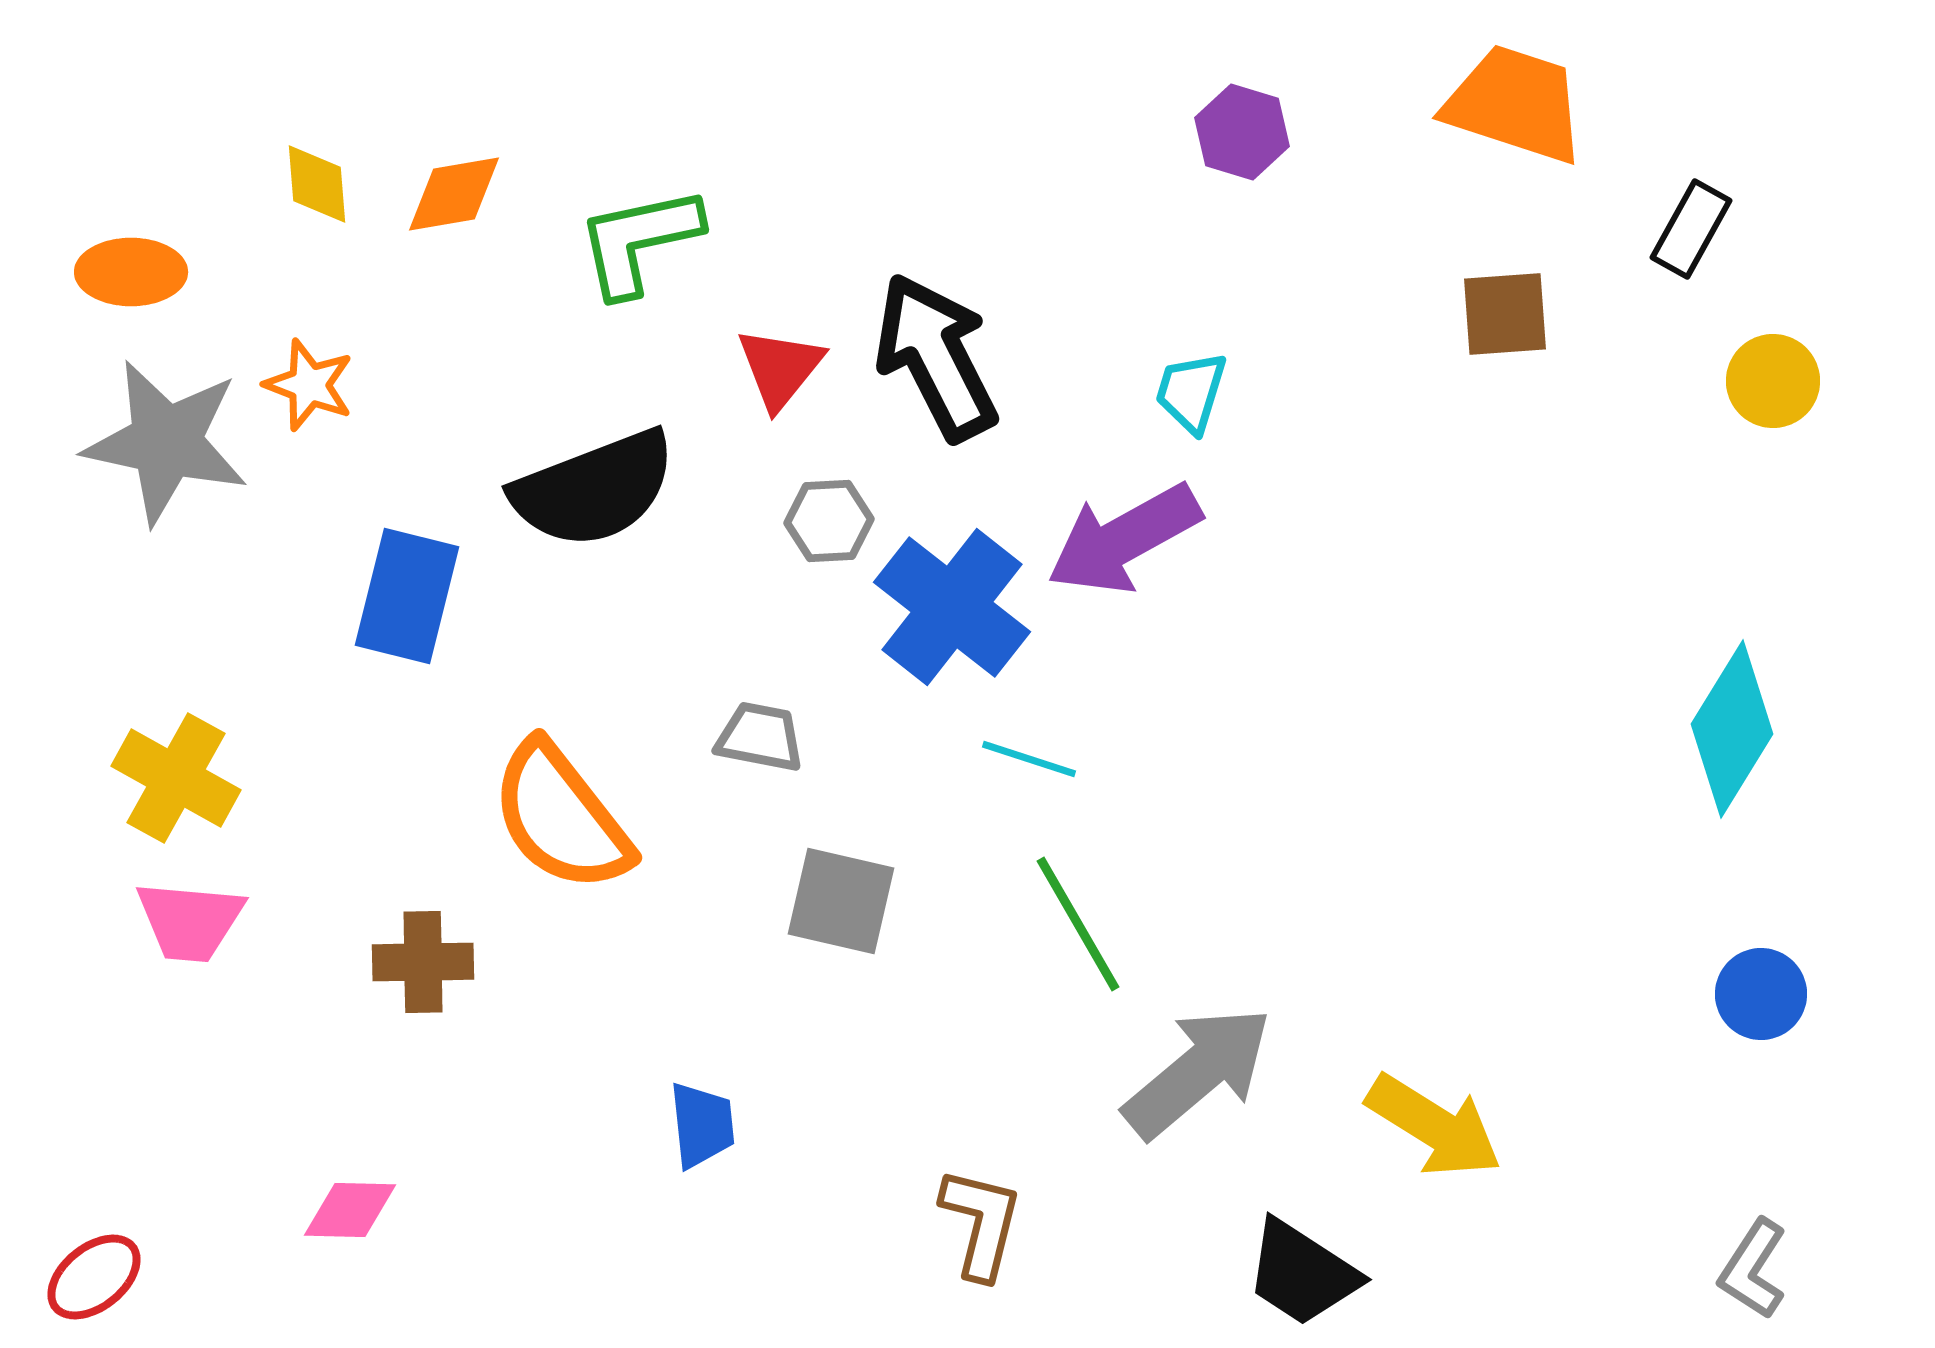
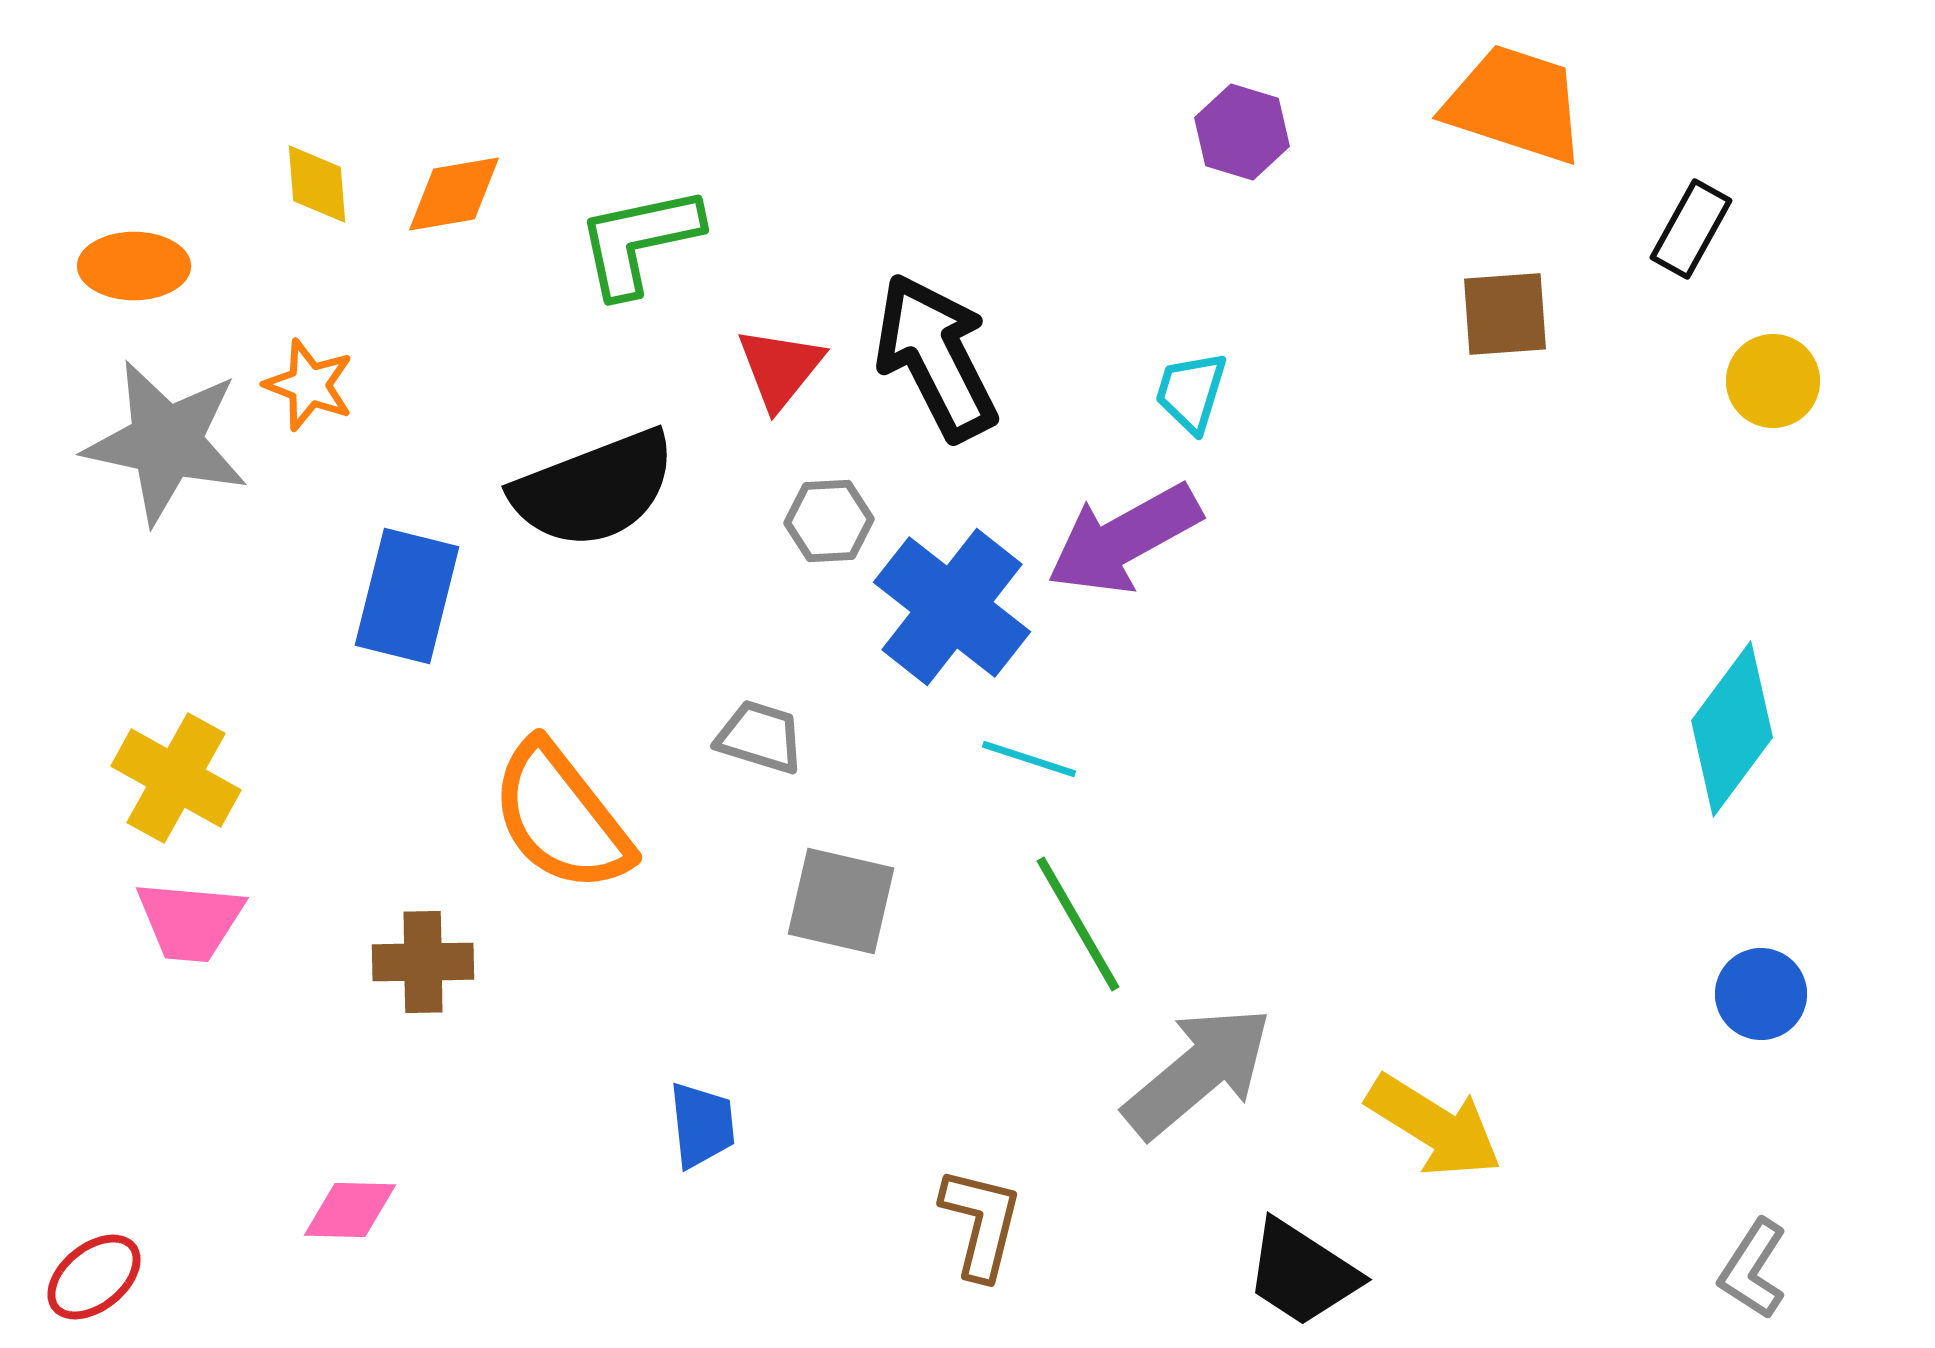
orange ellipse: moved 3 px right, 6 px up
cyan diamond: rotated 5 degrees clockwise
gray trapezoid: rotated 6 degrees clockwise
